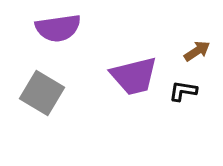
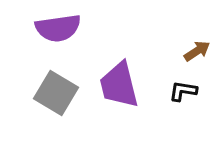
purple trapezoid: moved 15 px left, 9 px down; rotated 90 degrees clockwise
gray square: moved 14 px right
